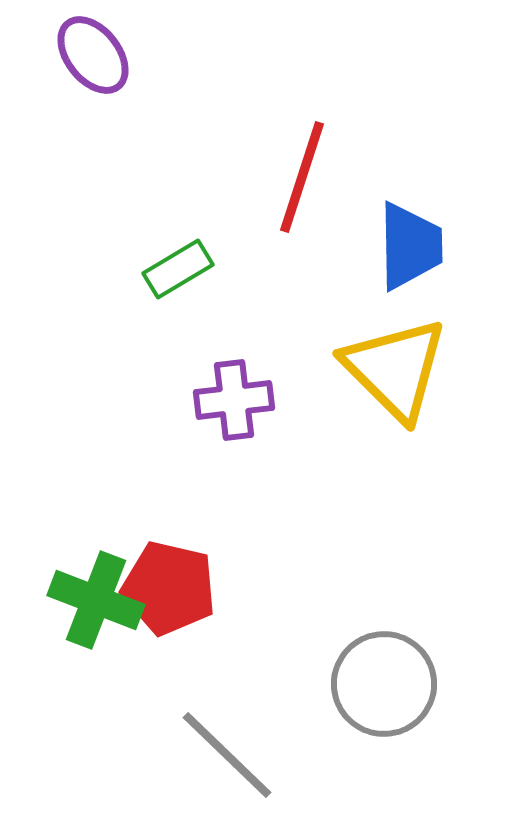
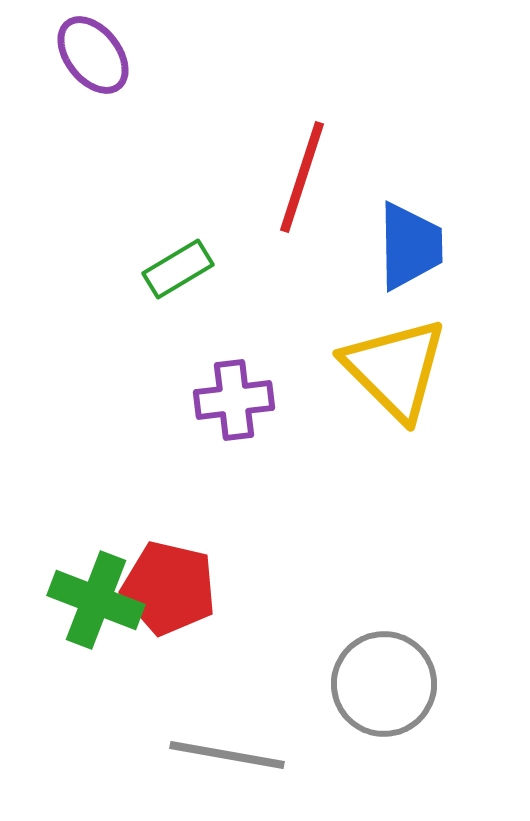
gray line: rotated 34 degrees counterclockwise
